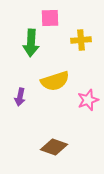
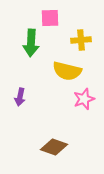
yellow semicircle: moved 12 px right, 10 px up; rotated 32 degrees clockwise
pink star: moved 4 px left, 1 px up
